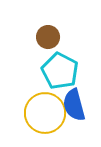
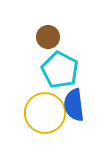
cyan pentagon: moved 1 px up
blue semicircle: rotated 8 degrees clockwise
